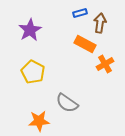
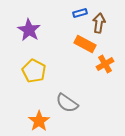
brown arrow: moved 1 px left
purple star: moved 1 px left; rotated 10 degrees counterclockwise
yellow pentagon: moved 1 px right, 1 px up
orange star: rotated 30 degrees counterclockwise
